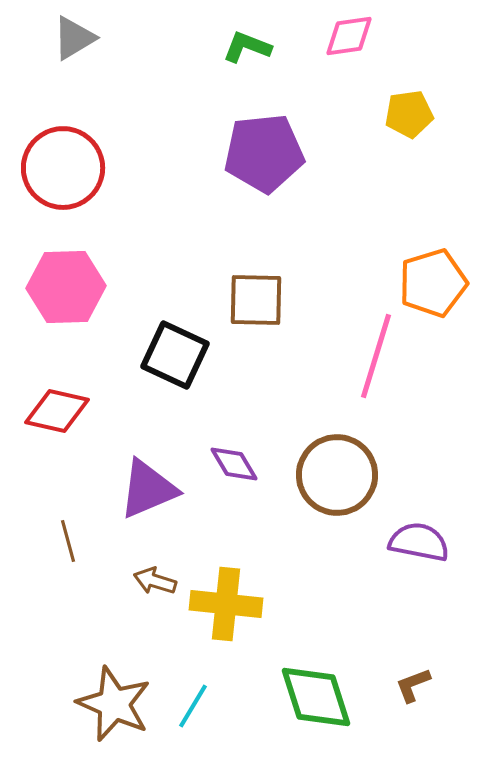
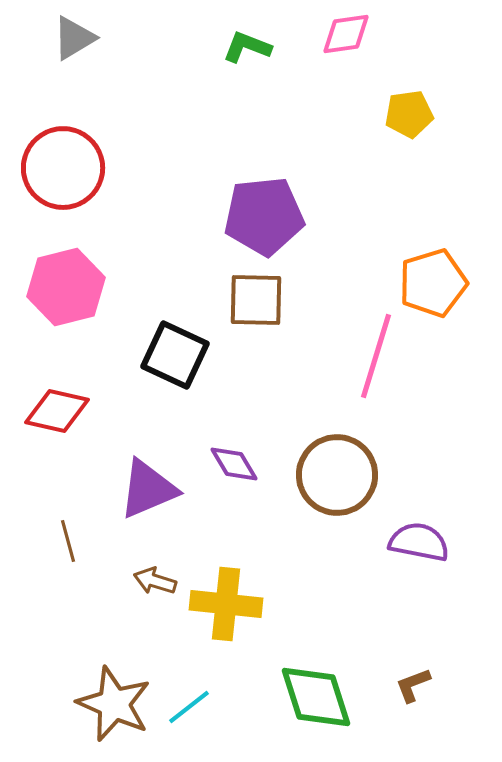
pink diamond: moved 3 px left, 2 px up
purple pentagon: moved 63 px down
pink hexagon: rotated 12 degrees counterclockwise
cyan line: moved 4 px left, 1 px down; rotated 21 degrees clockwise
